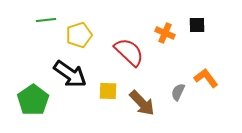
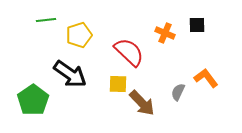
yellow square: moved 10 px right, 7 px up
